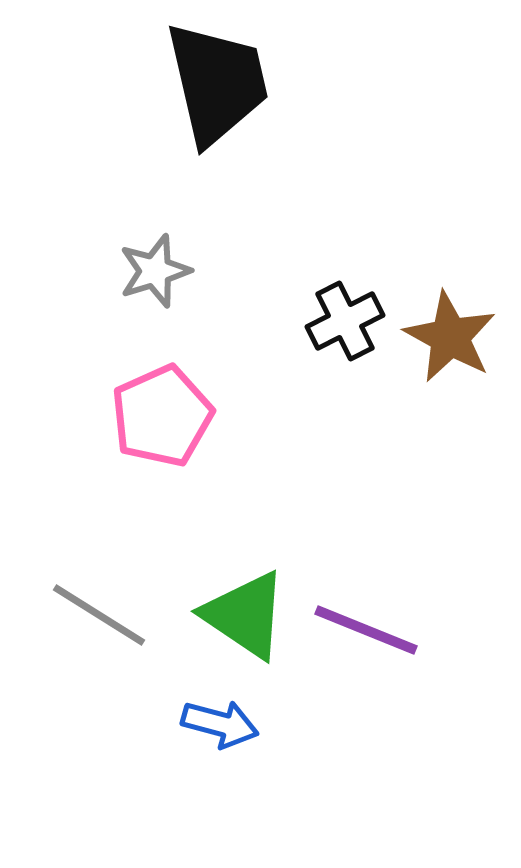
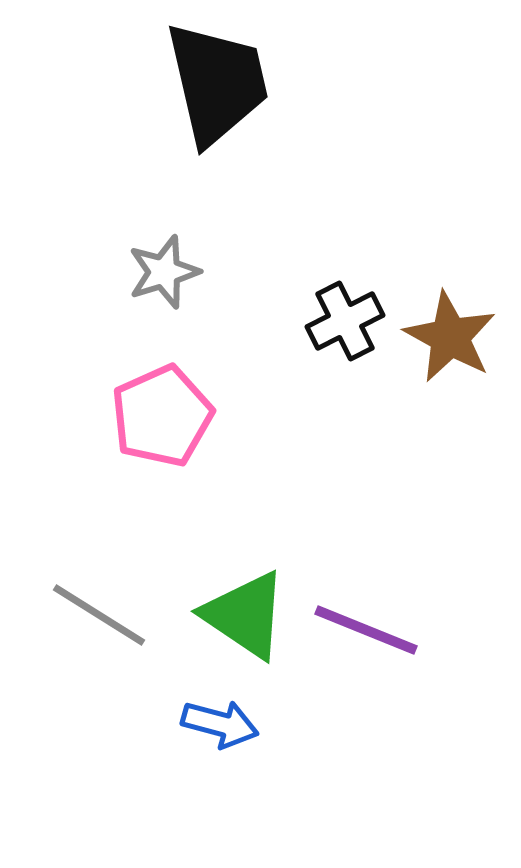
gray star: moved 9 px right, 1 px down
